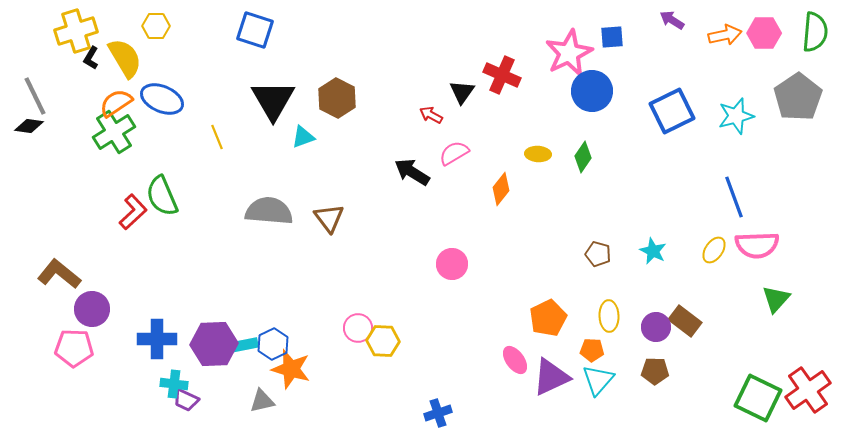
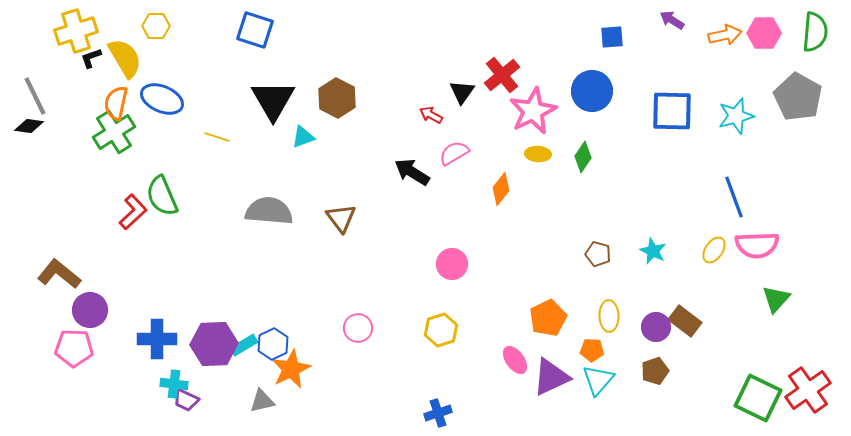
pink star at (569, 53): moved 36 px left, 58 px down
black L-shape at (91, 58): rotated 40 degrees clockwise
red cross at (502, 75): rotated 27 degrees clockwise
gray pentagon at (798, 97): rotated 9 degrees counterclockwise
orange semicircle at (116, 103): rotated 44 degrees counterclockwise
blue square at (672, 111): rotated 27 degrees clockwise
yellow line at (217, 137): rotated 50 degrees counterclockwise
brown triangle at (329, 218): moved 12 px right
purple circle at (92, 309): moved 2 px left, 1 px down
yellow hexagon at (383, 341): moved 58 px right, 11 px up; rotated 20 degrees counterclockwise
cyan rectangle at (244, 345): rotated 20 degrees counterclockwise
orange star at (291, 369): rotated 30 degrees clockwise
brown pentagon at (655, 371): rotated 20 degrees counterclockwise
